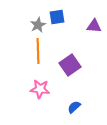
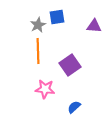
pink star: moved 5 px right
